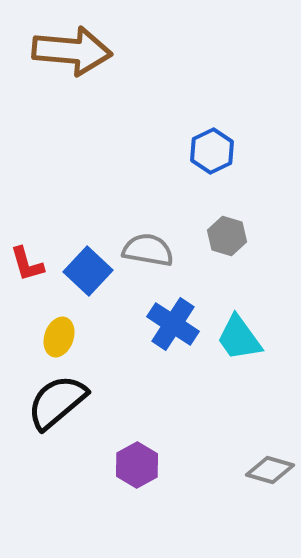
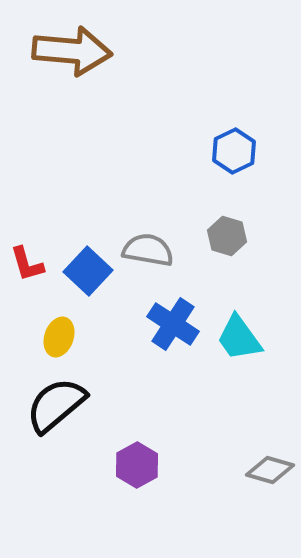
blue hexagon: moved 22 px right
black semicircle: moved 1 px left, 3 px down
